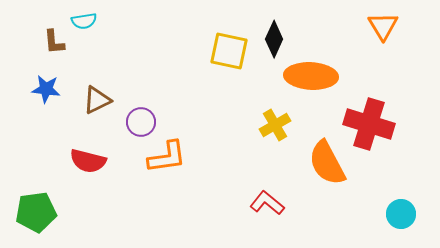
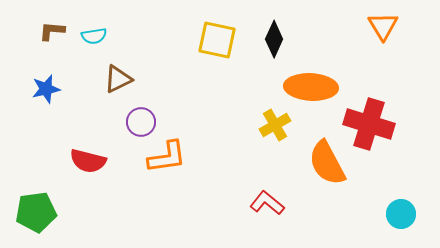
cyan semicircle: moved 10 px right, 15 px down
brown L-shape: moved 2 px left, 11 px up; rotated 100 degrees clockwise
yellow square: moved 12 px left, 11 px up
orange ellipse: moved 11 px down
blue star: rotated 20 degrees counterclockwise
brown triangle: moved 21 px right, 21 px up
